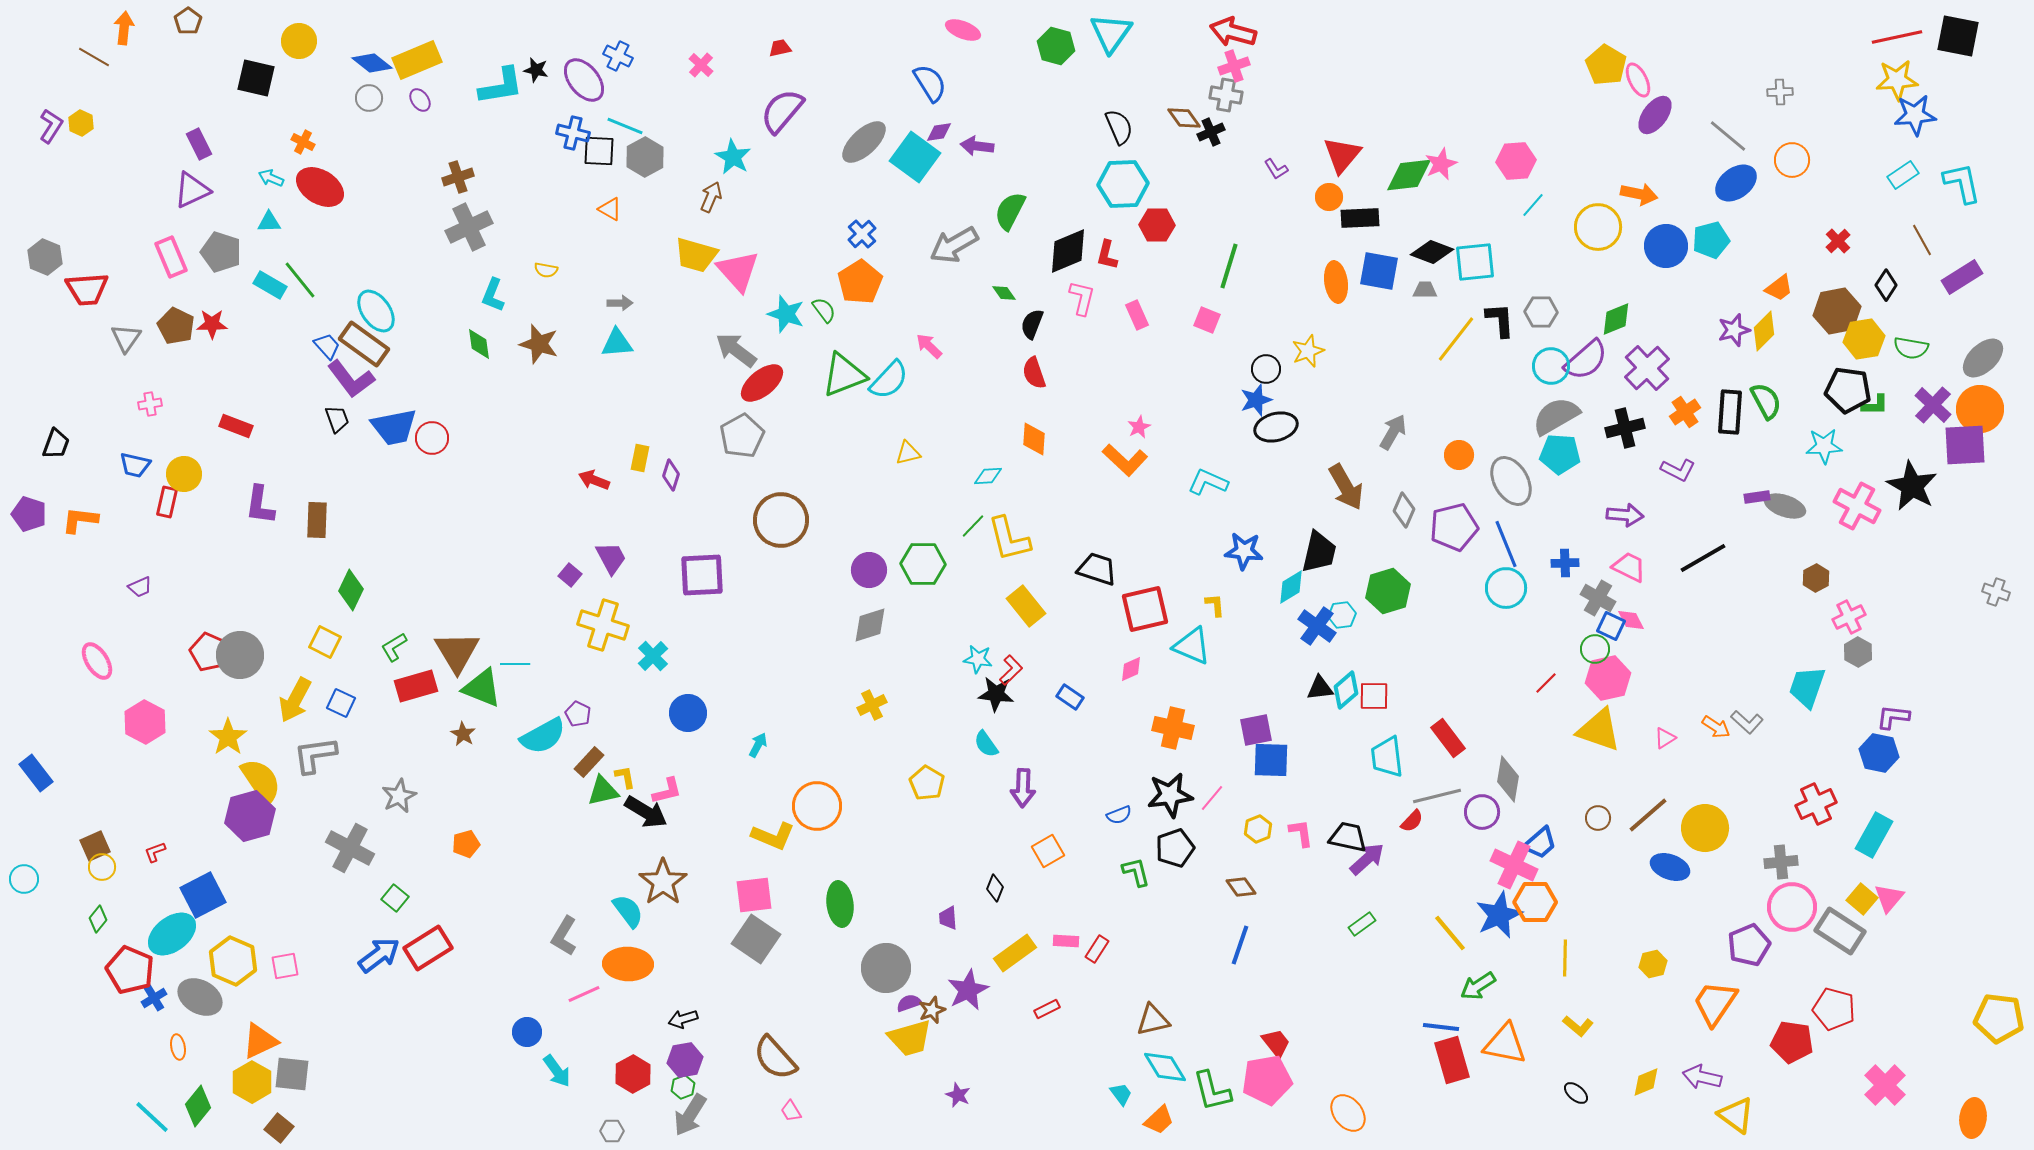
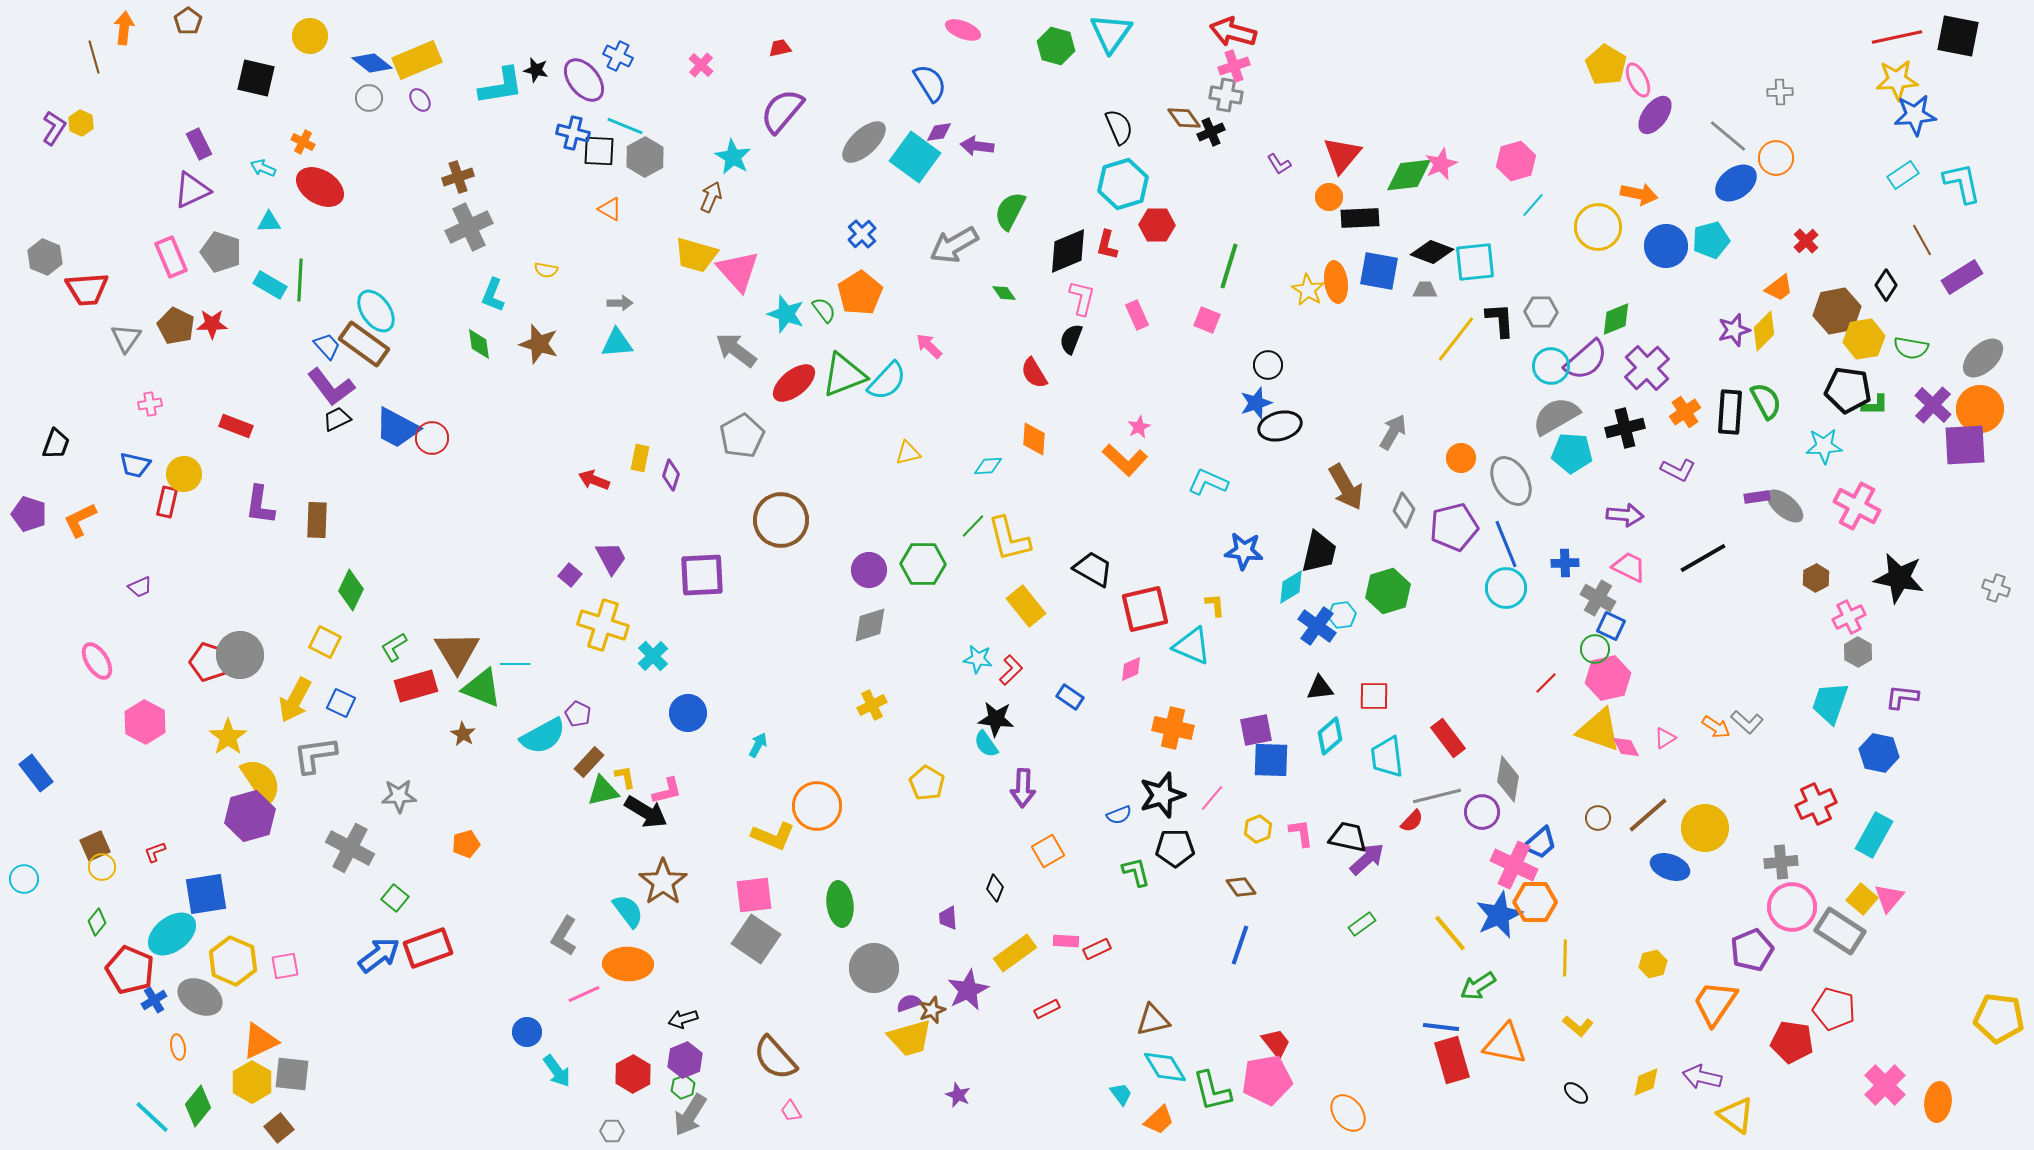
yellow circle at (299, 41): moved 11 px right, 5 px up
brown line at (94, 57): rotated 44 degrees clockwise
purple L-shape at (51, 126): moved 3 px right, 2 px down
orange circle at (1792, 160): moved 16 px left, 2 px up
pink hexagon at (1516, 161): rotated 12 degrees counterclockwise
purple L-shape at (1276, 169): moved 3 px right, 5 px up
cyan arrow at (271, 178): moved 8 px left, 10 px up
cyan hexagon at (1123, 184): rotated 15 degrees counterclockwise
red cross at (1838, 241): moved 32 px left
red L-shape at (1107, 255): moved 10 px up
green line at (300, 280): rotated 42 degrees clockwise
orange pentagon at (860, 282): moved 11 px down
black semicircle at (1032, 324): moved 39 px right, 15 px down
yellow star at (1308, 351): moved 61 px up; rotated 20 degrees counterclockwise
black circle at (1266, 369): moved 2 px right, 4 px up
red semicircle at (1034, 373): rotated 12 degrees counterclockwise
purple L-shape at (351, 379): moved 20 px left, 8 px down
cyan semicircle at (889, 380): moved 2 px left, 1 px down
red ellipse at (762, 383): moved 32 px right
blue star at (1256, 400): moved 3 px down
black trapezoid at (337, 419): rotated 96 degrees counterclockwise
blue trapezoid at (394, 427): moved 3 px right, 1 px down; rotated 39 degrees clockwise
black ellipse at (1276, 427): moved 4 px right, 1 px up
cyan pentagon at (1560, 454): moved 12 px right, 1 px up
orange circle at (1459, 455): moved 2 px right, 3 px down
cyan diamond at (988, 476): moved 10 px up
black star at (1912, 486): moved 13 px left, 92 px down; rotated 18 degrees counterclockwise
gray ellipse at (1785, 506): rotated 21 degrees clockwise
orange L-shape at (80, 520): rotated 33 degrees counterclockwise
black trapezoid at (1097, 569): moved 4 px left; rotated 12 degrees clockwise
gray cross at (1996, 592): moved 4 px up
pink diamond at (1631, 620): moved 5 px left, 127 px down
red pentagon at (209, 652): moved 10 px down; rotated 6 degrees counterclockwise
cyan trapezoid at (1807, 687): moved 23 px right, 16 px down
cyan diamond at (1346, 690): moved 16 px left, 46 px down
black star at (996, 694): moved 25 px down
purple L-shape at (1893, 717): moved 9 px right, 20 px up
black star at (1170, 795): moved 8 px left; rotated 9 degrees counterclockwise
gray star at (399, 796): rotated 24 degrees clockwise
black pentagon at (1175, 848): rotated 18 degrees clockwise
blue square at (203, 895): moved 3 px right, 1 px up; rotated 18 degrees clockwise
green diamond at (98, 919): moved 1 px left, 3 px down
purple pentagon at (1749, 945): moved 3 px right, 5 px down
red rectangle at (428, 948): rotated 12 degrees clockwise
red rectangle at (1097, 949): rotated 32 degrees clockwise
gray circle at (886, 968): moved 12 px left
blue cross at (154, 998): moved 2 px down
purple hexagon at (685, 1060): rotated 12 degrees counterclockwise
orange ellipse at (1973, 1118): moved 35 px left, 16 px up
brown square at (279, 1128): rotated 12 degrees clockwise
